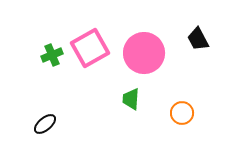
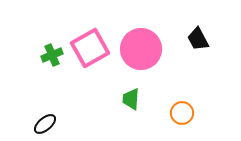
pink circle: moved 3 px left, 4 px up
